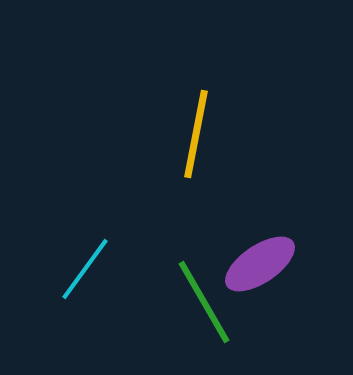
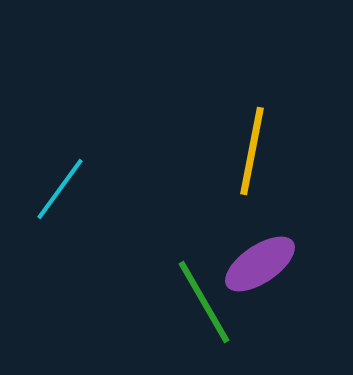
yellow line: moved 56 px right, 17 px down
cyan line: moved 25 px left, 80 px up
